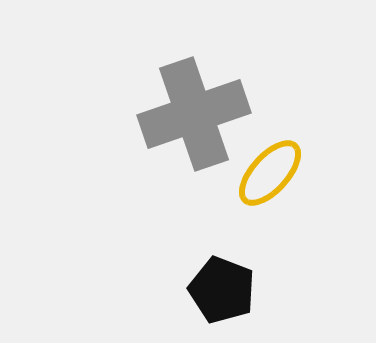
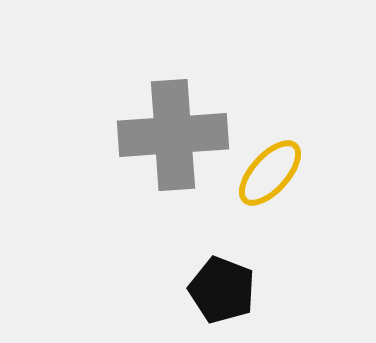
gray cross: moved 21 px left, 21 px down; rotated 15 degrees clockwise
